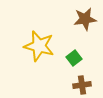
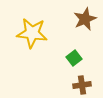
brown star: rotated 15 degrees counterclockwise
yellow star: moved 7 px left, 13 px up; rotated 8 degrees counterclockwise
